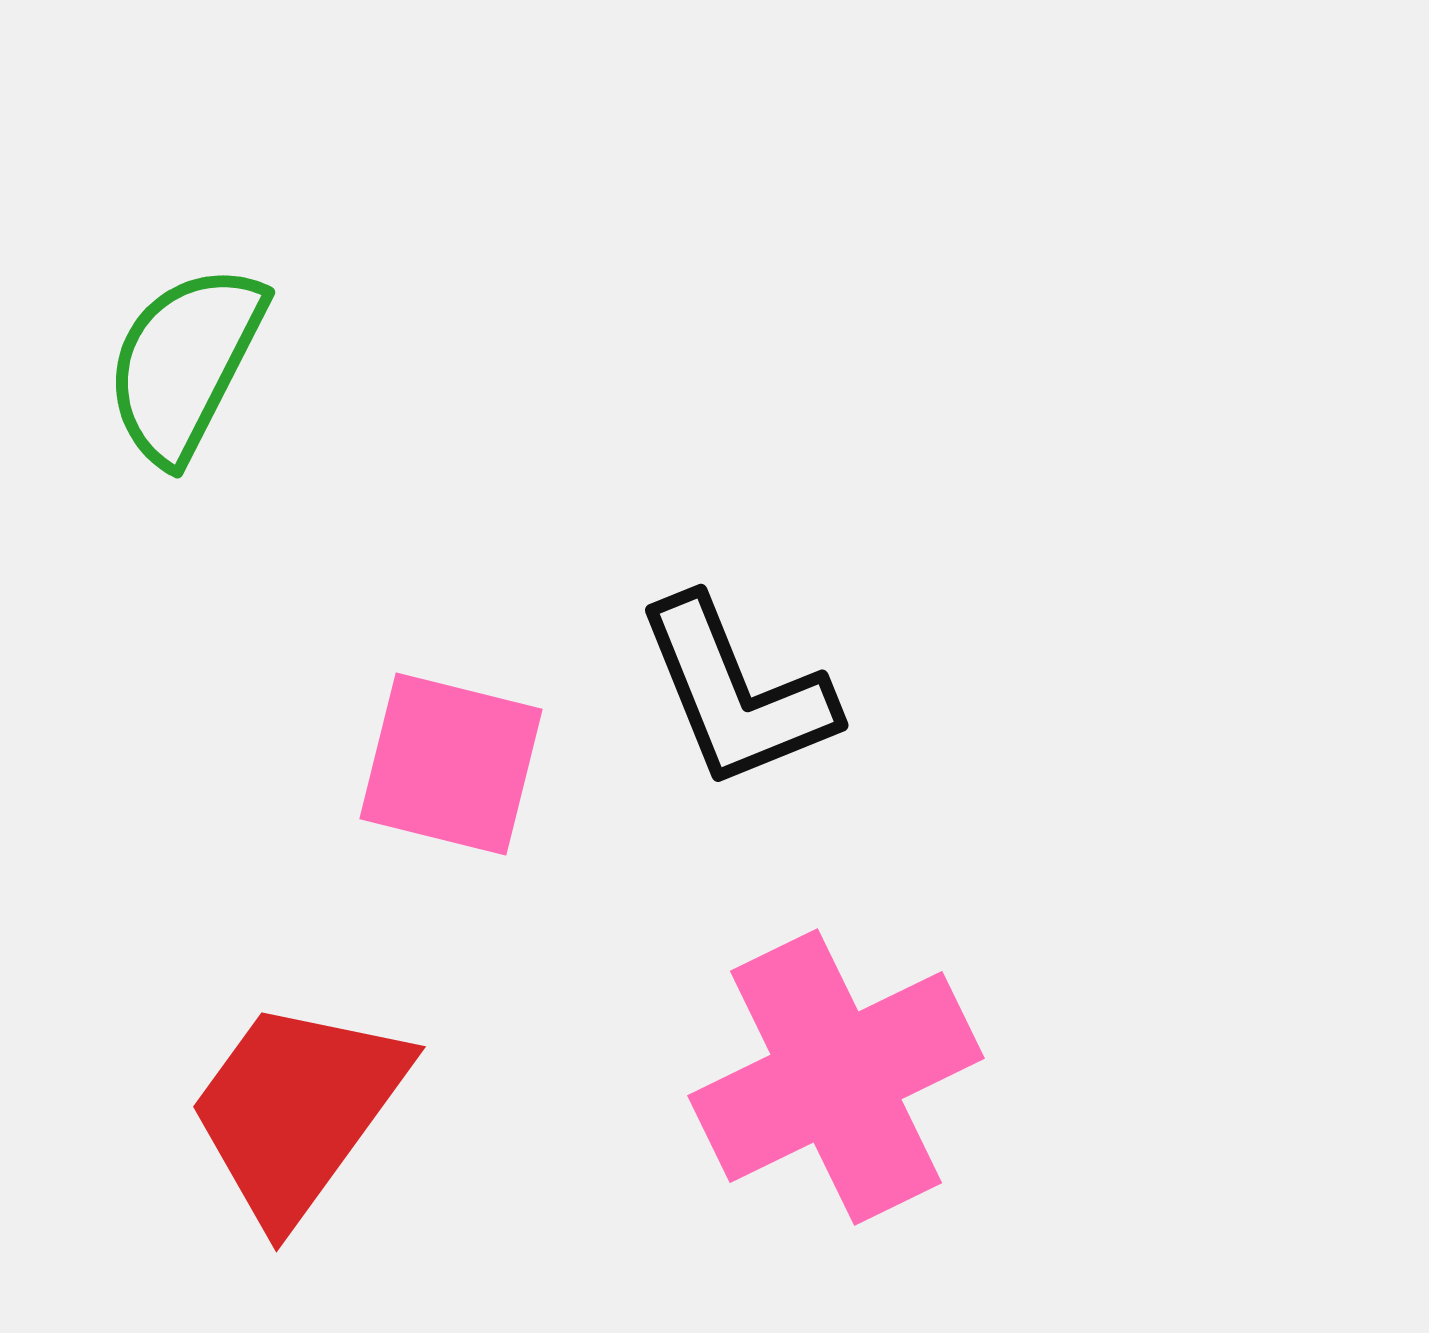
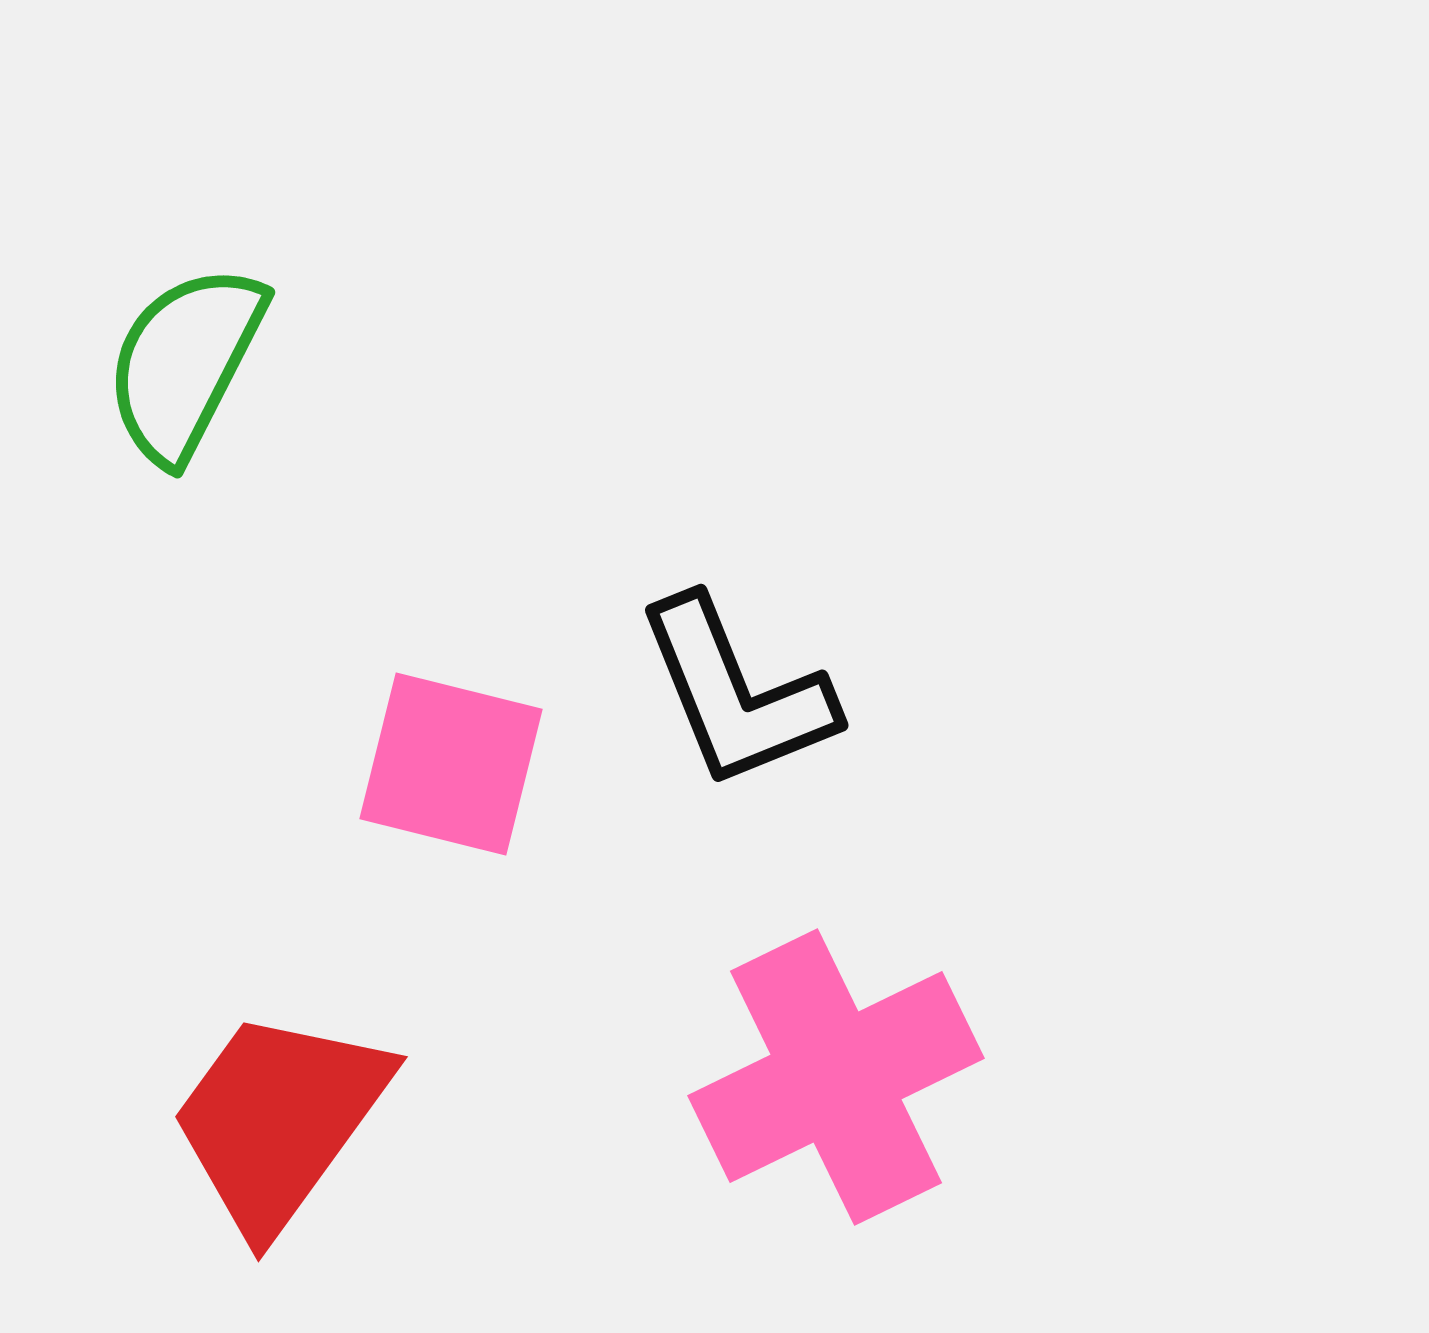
red trapezoid: moved 18 px left, 10 px down
